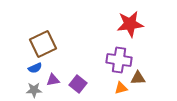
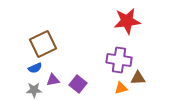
red star: moved 3 px left, 3 px up
